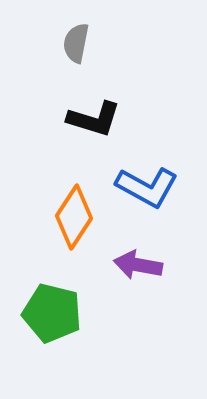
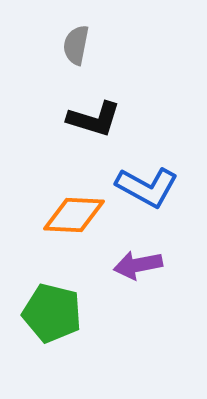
gray semicircle: moved 2 px down
orange diamond: moved 2 px up; rotated 60 degrees clockwise
purple arrow: rotated 21 degrees counterclockwise
